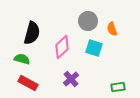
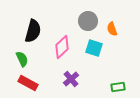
black semicircle: moved 1 px right, 2 px up
green semicircle: rotated 49 degrees clockwise
